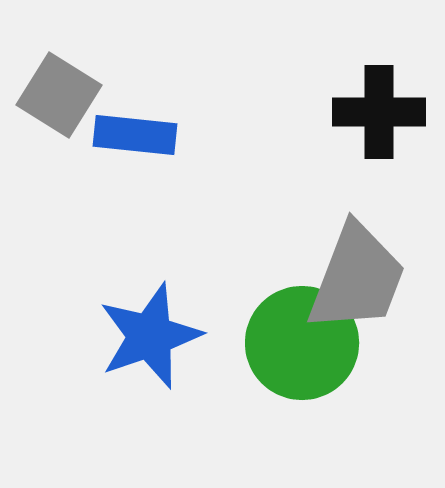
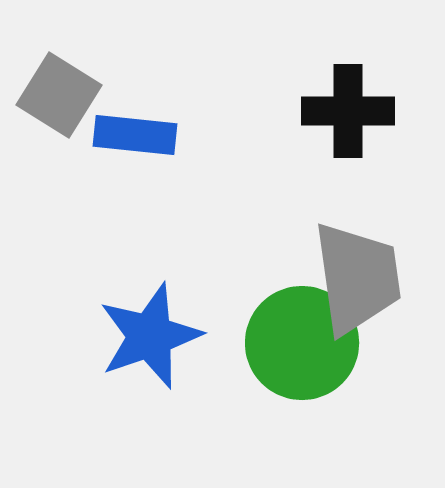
black cross: moved 31 px left, 1 px up
gray trapezoid: rotated 29 degrees counterclockwise
